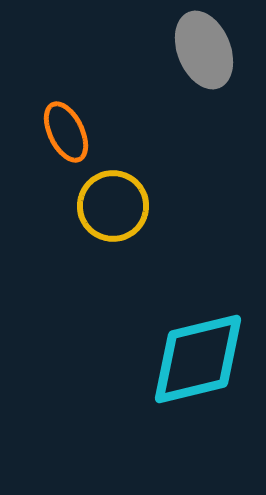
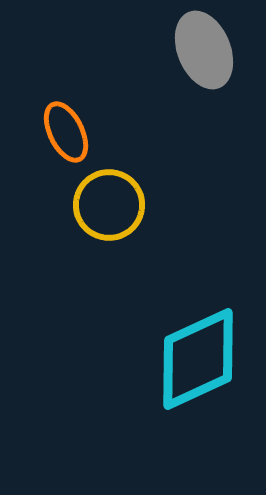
yellow circle: moved 4 px left, 1 px up
cyan diamond: rotated 11 degrees counterclockwise
